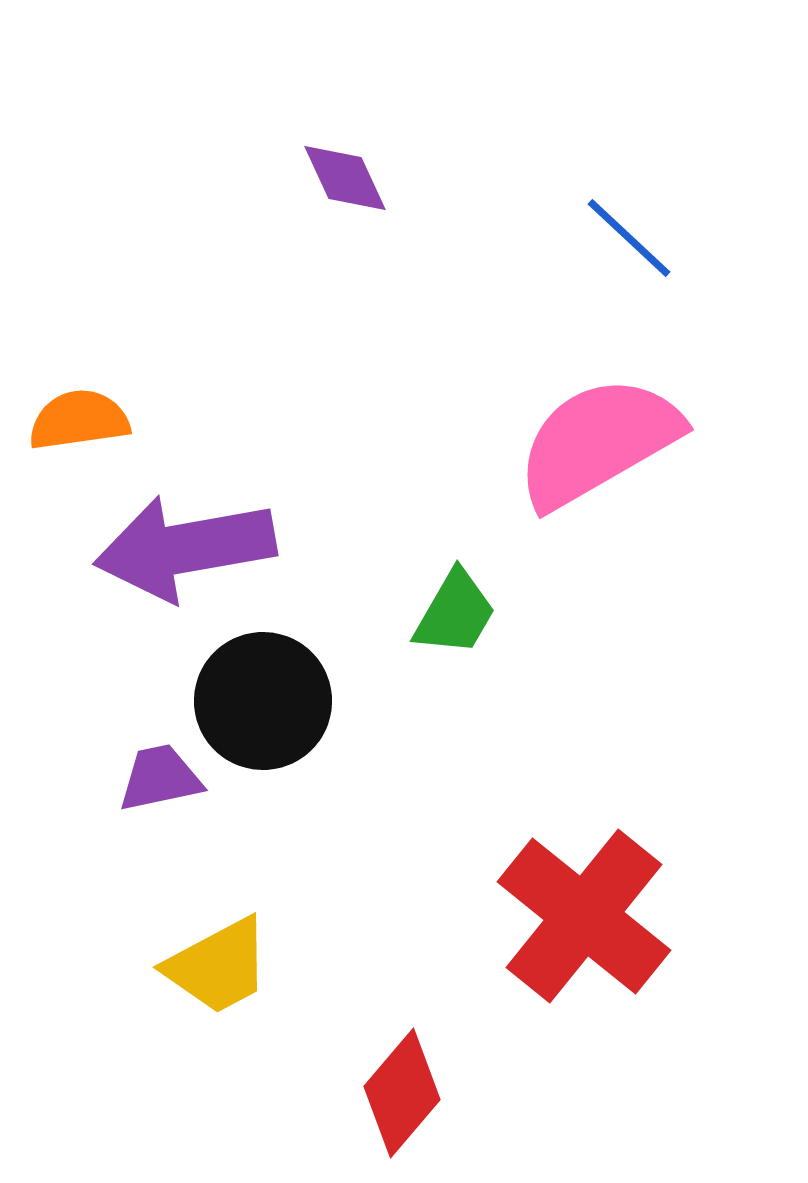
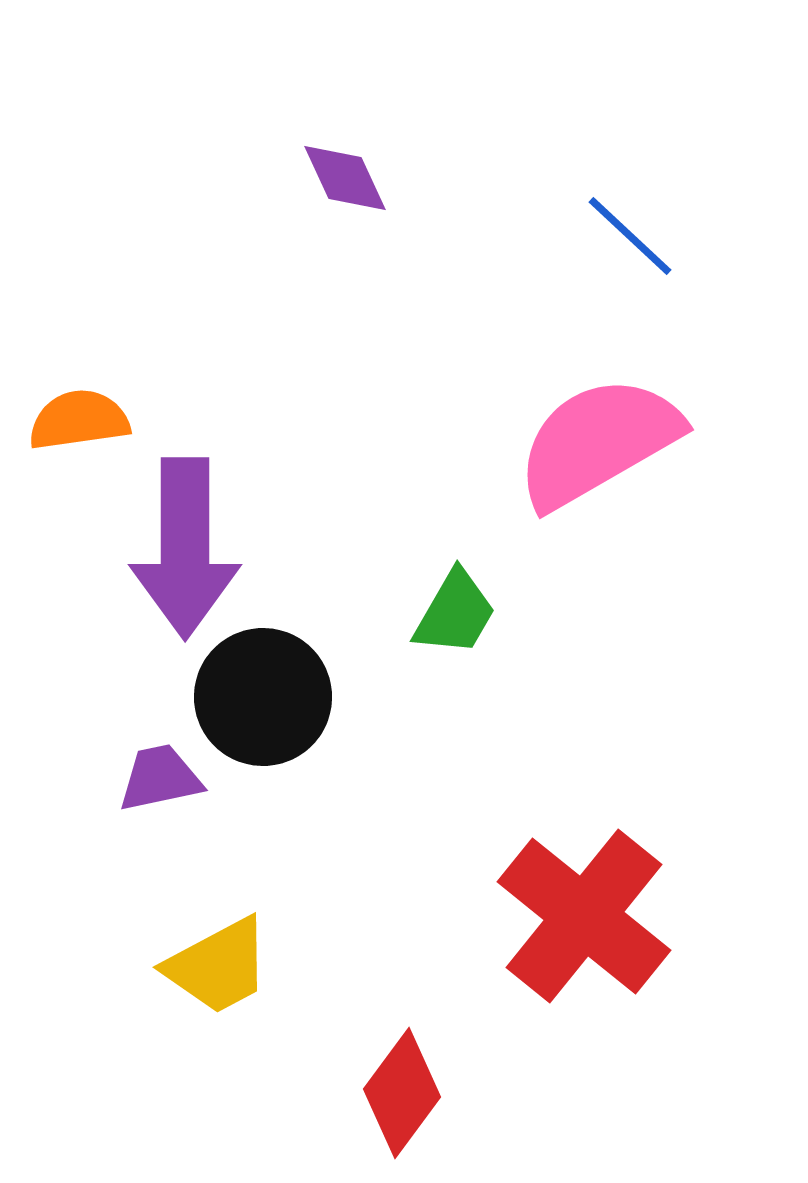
blue line: moved 1 px right, 2 px up
purple arrow: rotated 80 degrees counterclockwise
black circle: moved 4 px up
red diamond: rotated 4 degrees counterclockwise
